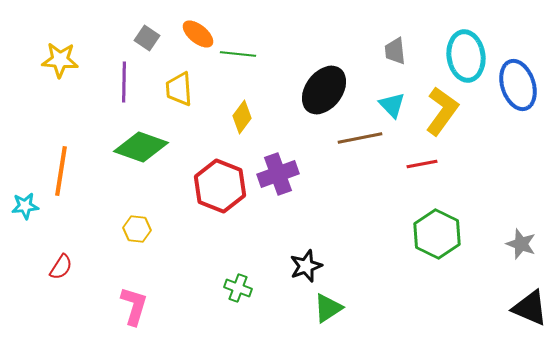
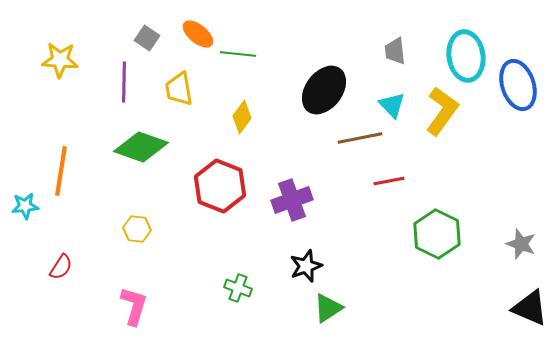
yellow trapezoid: rotated 6 degrees counterclockwise
red line: moved 33 px left, 17 px down
purple cross: moved 14 px right, 26 px down
